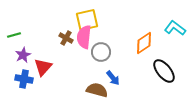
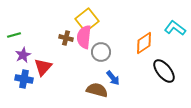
yellow square: rotated 25 degrees counterclockwise
brown cross: rotated 16 degrees counterclockwise
